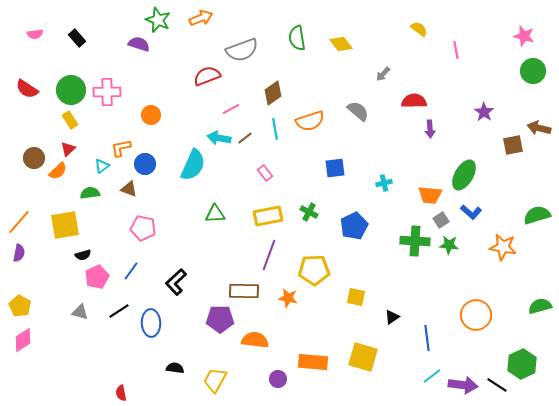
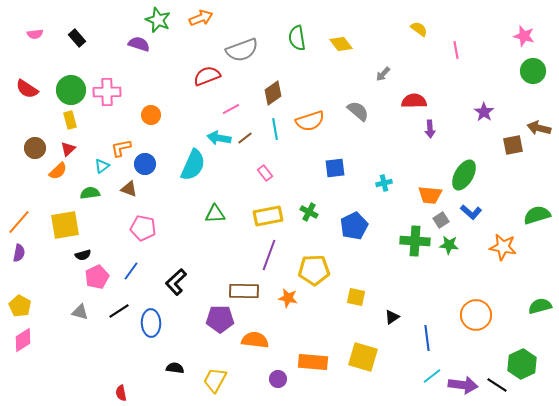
yellow rectangle at (70, 120): rotated 18 degrees clockwise
brown circle at (34, 158): moved 1 px right, 10 px up
